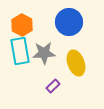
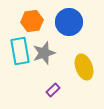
orange hexagon: moved 10 px right, 4 px up; rotated 25 degrees clockwise
gray star: rotated 15 degrees counterclockwise
yellow ellipse: moved 8 px right, 4 px down
purple rectangle: moved 4 px down
